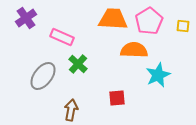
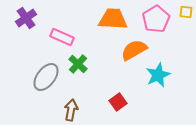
pink pentagon: moved 7 px right, 2 px up
yellow square: moved 3 px right, 14 px up
orange semicircle: rotated 32 degrees counterclockwise
gray ellipse: moved 3 px right, 1 px down
red square: moved 1 px right, 4 px down; rotated 30 degrees counterclockwise
